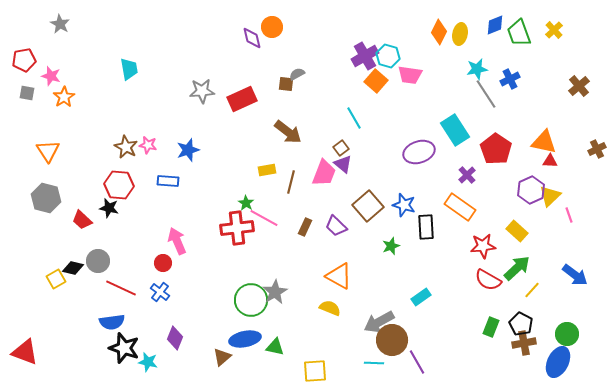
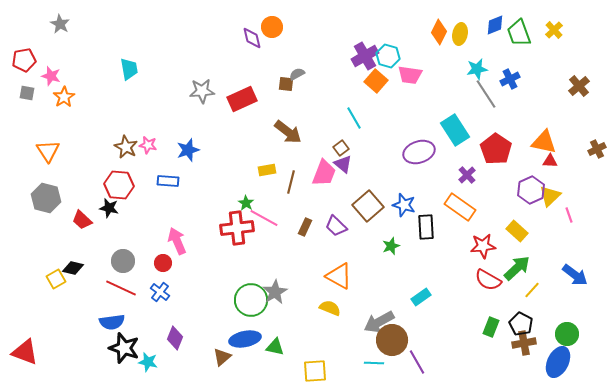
gray circle at (98, 261): moved 25 px right
